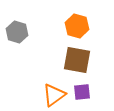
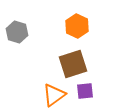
orange hexagon: rotated 10 degrees clockwise
brown square: moved 4 px left, 4 px down; rotated 28 degrees counterclockwise
purple square: moved 3 px right, 1 px up
